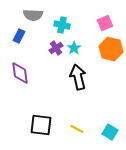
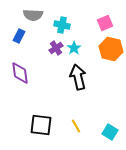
yellow line: moved 1 px left, 3 px up; rotated 32 degrees clockwise
